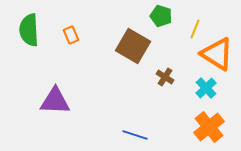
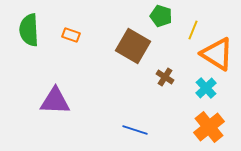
yellow line: moved 2 px left, 1 px down
orange rectangle: rotated 48 degrees counterclockwise
blue line: moved 5 px up
